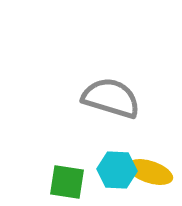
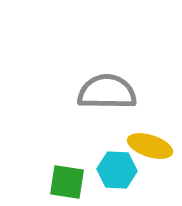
gray semicircle: moved 4 px left, 6 px up; rotated 16 degrees counterclockwise
yellow ellipse: moved 26 px up
